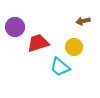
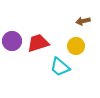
purple circle: moved 3 px left, 14 px down
yellow circle: moved 2 px right, 1 px up
